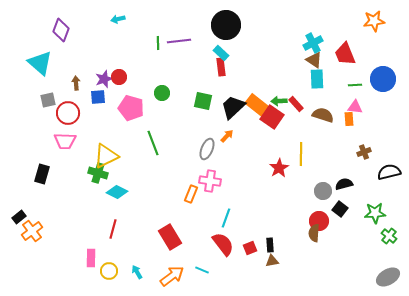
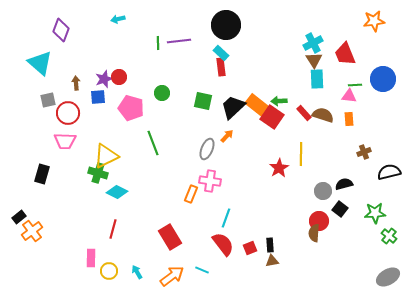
brown triangle at (314, 60): rotated 24 degrees clockwise
red rectangle at (296, 104): moved 8 px right, 9 px down
pink triangle at (355, 107): moved 6 px left, 11 px up
